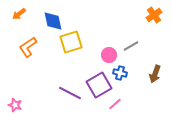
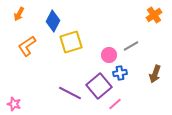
orange arrow: rotated 24 degrees counterclockwise
blue diamond: rotated 40 degrees clockwise
orange L-shape: moved 1 px left, 1 px up
blue cross: rotated 24 degrees counterclockwise
purple square: moved 1 px down; rotated 10 degrees counterclockwise
pink star: moved 1 px left, 1 px up
